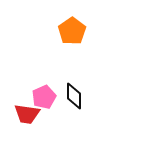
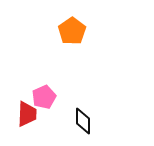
black diamond: moved 9 px right, 25 px down
red trapezoid: rotated 96 degrees counterclockwise
